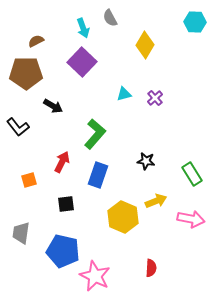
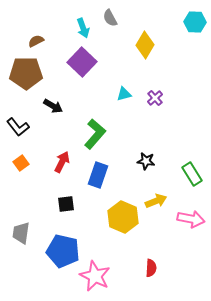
orange square: moved 8 px left, 17 px up; rotated 21 degrees counterclockwise
